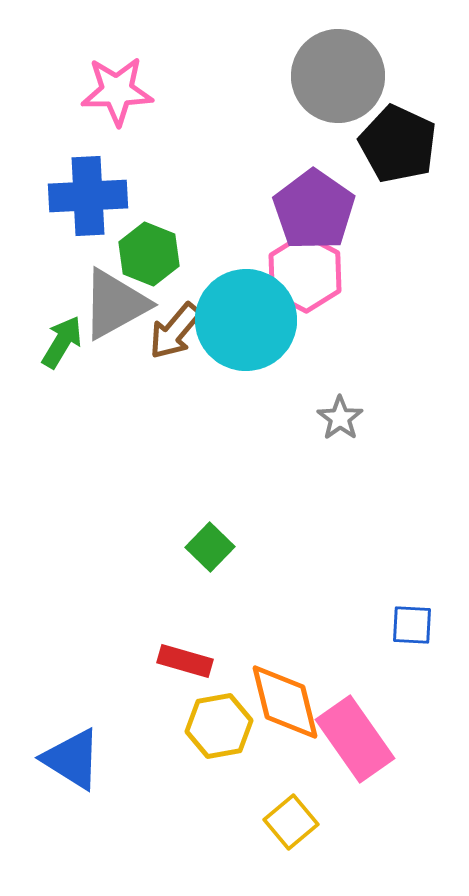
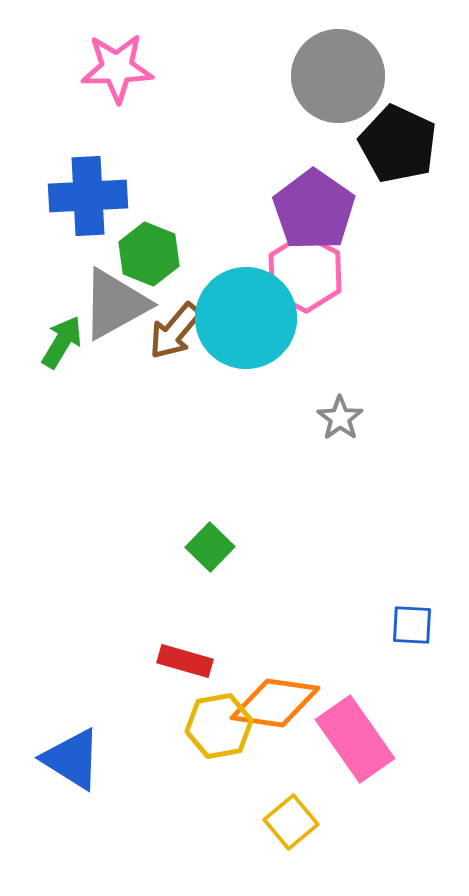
pink star: moved 23 px up
cyan circle: moved 2 px up
orange diamond: moved 10 px left, 1 px down; rotated 68 degrees counterclockwise
